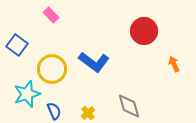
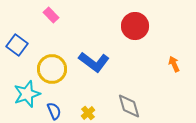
red circle: moved 9 px left, 5 px up
